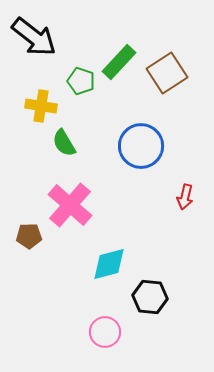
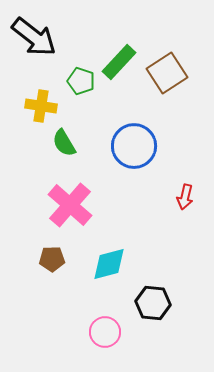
blue circle: moved 7 px left
brown pentagon: moved 23 px right, 23 px down
black hexagon: moved 3 px right, 6 px down
